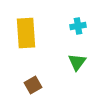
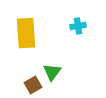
green triangle: moved 25 px left, 10 px down
